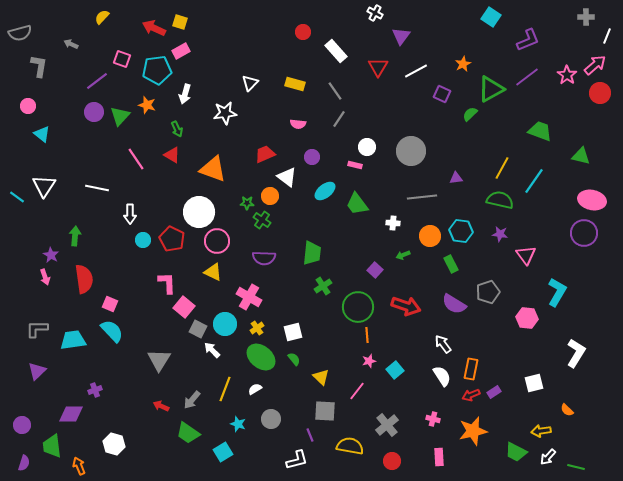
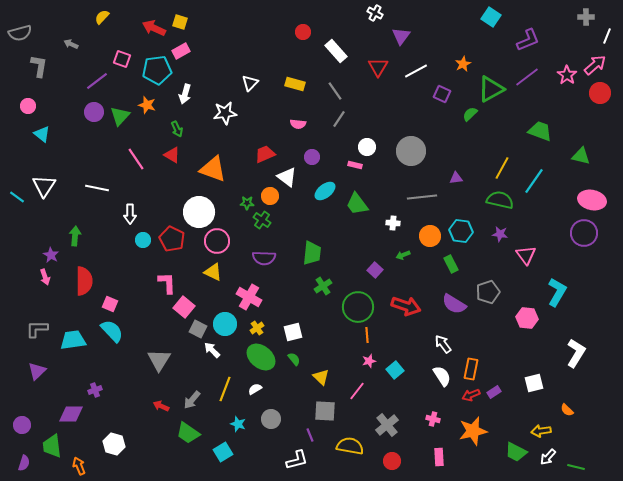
red semicircle at (84, 279): moved 2 px down; rotated 8 degrees clockwise
